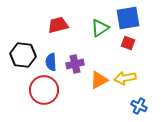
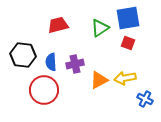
blue cross: moved 6 px right, 7 px up
